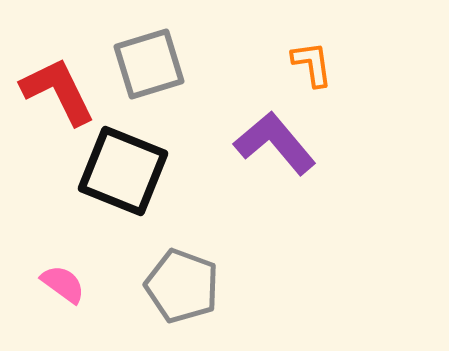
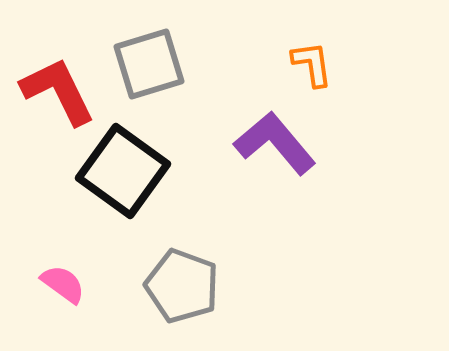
black square: rotated 14 degrees clockwise
